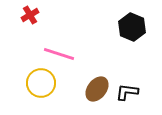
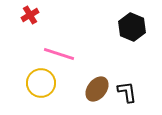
black L-shape: rotated 75 degrees clockwise
